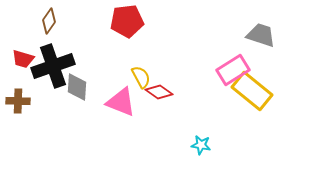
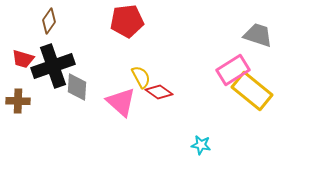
gray trapezoid: moved 3 px left
pink triangle: rotated 20 degrees clockwise
